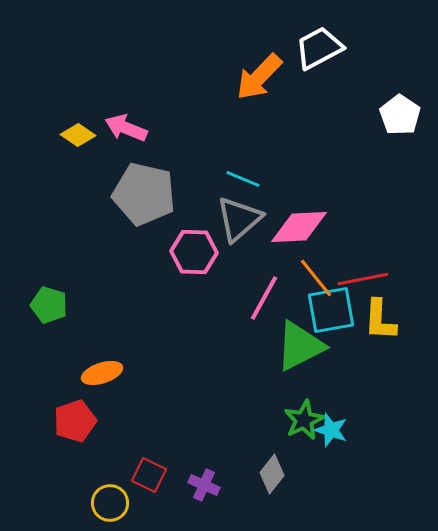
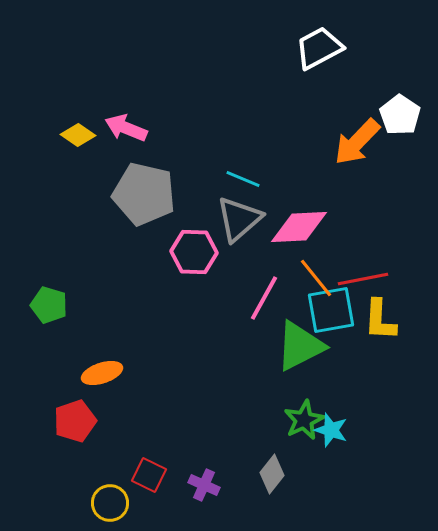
orange arrow: moved 98 px right, 65 px down
